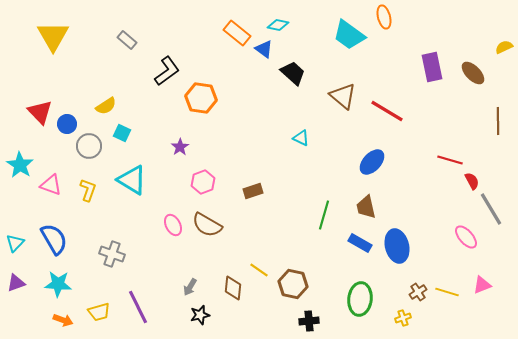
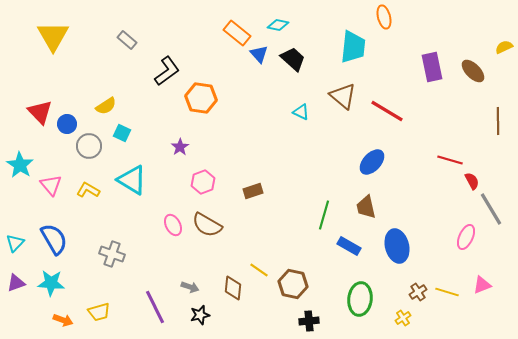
cyan trapezoid at (349, 35): moved 4 px right, 12 px down; rotated 120 degrees counterclockwise
blue triangle at (264, 49): moved 5 px left, 5 px down; rotated 12 degrees clockwise
black trapezoid at (293, 73): moved 14 px up
brown ellipse at (473, 73): moved 2 px up
cyan triangle at (301, 138): moved 26 px up
pink triangle at (51, 185): rotated 30 degrees clockwise
yellow L-shape at (88, 190): rotated 80 degrees counterclockwise
pink ellipse at (466, 237): rotated 65 degrees clockwise
blue rectangle at (360, 243): moved 11 px left, 3 px down
cyan star at (58, 284): moved 7 px left, 1 px up
gray arrow at (190, 287): rotated 102 degrees counterclockwise
purple line at (138, 307): moved 17 px right
yellow cross at (403, 318): rotated 14 degrees counterclockwise
